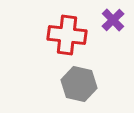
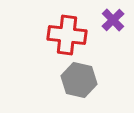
gray hexagon: moved 4 px up
